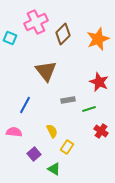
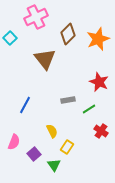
pink cross: moved 5 px up
brown diamond: moved 5 px right
cyan square: rotated 24 degrees clockwise
brown triangle: moved 1 px left, 12 px up
green line: rotated 16 degrees counterclockwise
pink semicircle: moved 10 px down; rotated 105 degrees clockwise
green triangle: moved 4 px up; rotated 24 degrees clockwise
